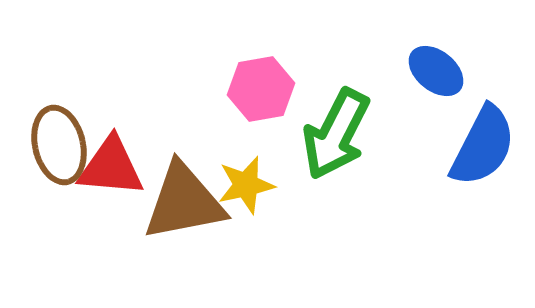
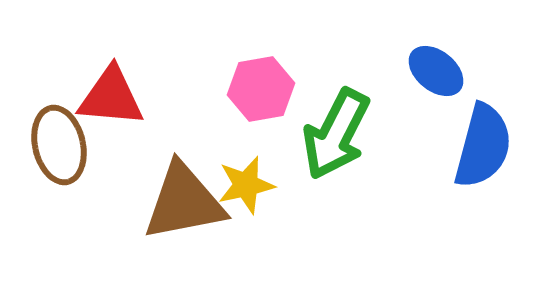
blue semicircle: rotated 12 degrees counterclockwise
red triangle: moved 70 px up
